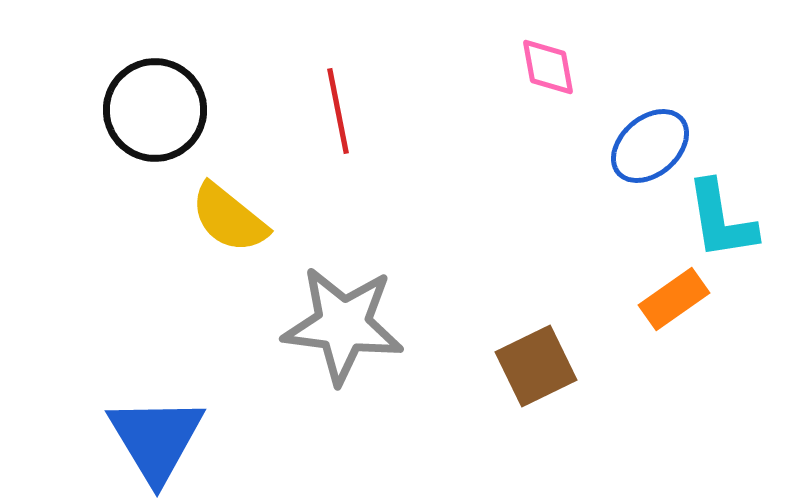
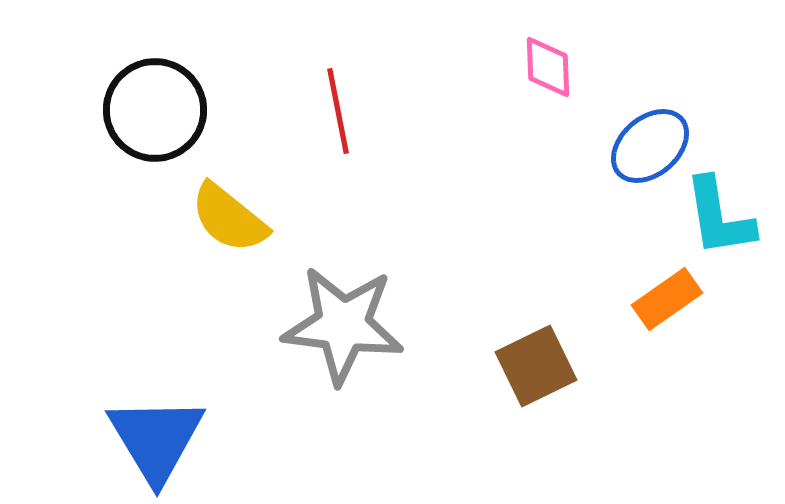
pink diamond: rotated 8 degrees clockwise
cyan L-shape: moved 2 px left, 3 px up
orange rectangle: moved 7 px left
